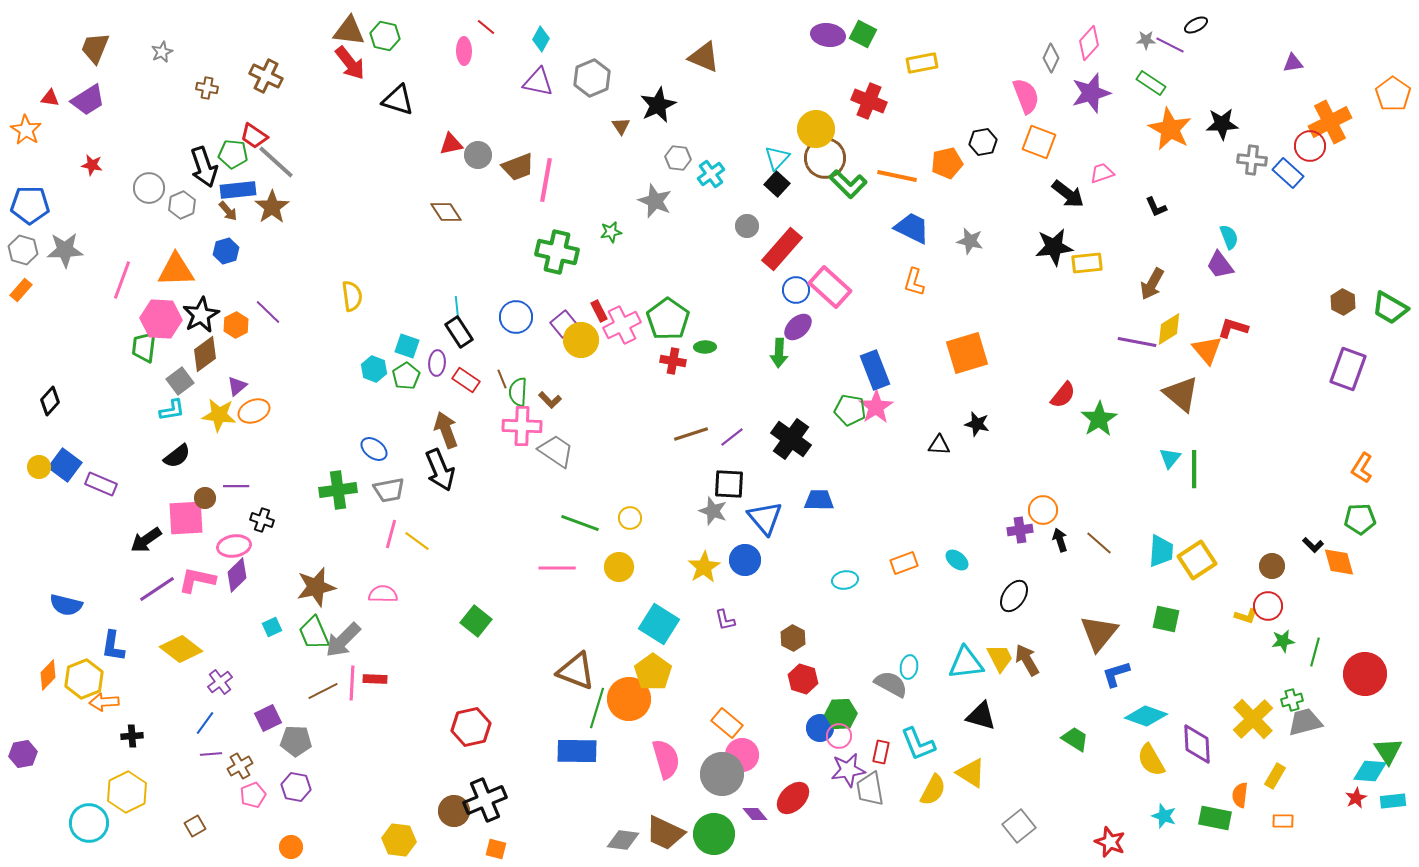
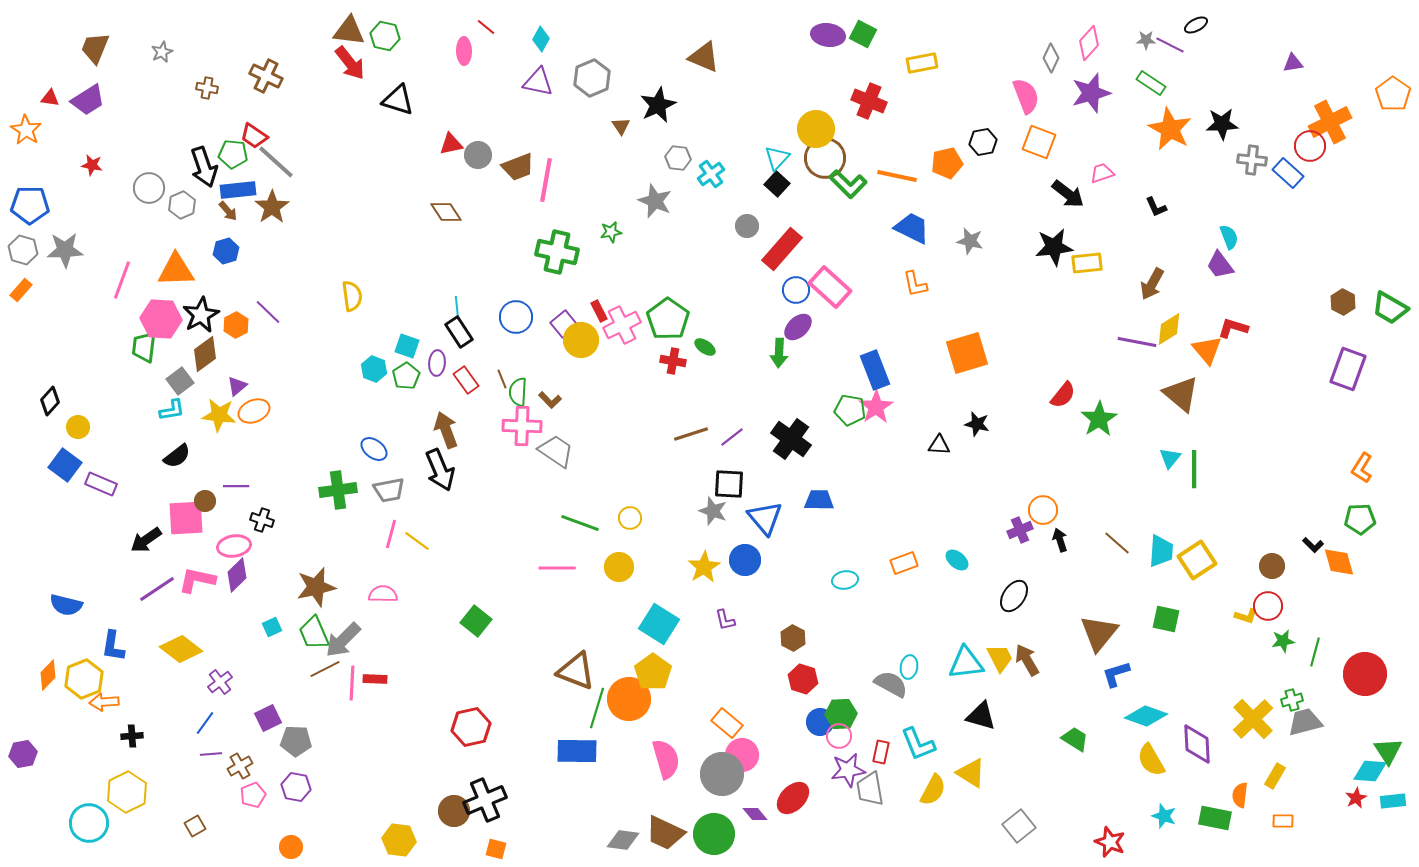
orange L-shape at (914, 282): moved 1 px right, 2 px down; rotated 28 degrees counterclockwise
green ellipse at (705, 347): rotated 35 degrees clockwise
red rectangle at (466, 380): rotated 20 degrees clockwise
yellow circle at (39, 467): moved 39 px right, 40 px up
brown circle at (205, 498): moved 3 px down
purple cross at (1020, 530): rotated 15 degrees counterclockwise
brown line at (1099, 543): moved 18 px right
brown line at (323, 691): moved 2 px right, 22 px up
blue circle at (820, 728): moved 6 px up
